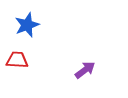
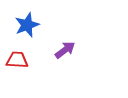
purple arrow: moved 20 px left, 20 px up
